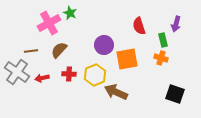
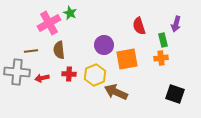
brown semicircle: rotated 48 degrees counterclockwise
orange cross: rotated 24 degrees counterclockwise
gray cross: rotated 30 degrees counterclockwise
